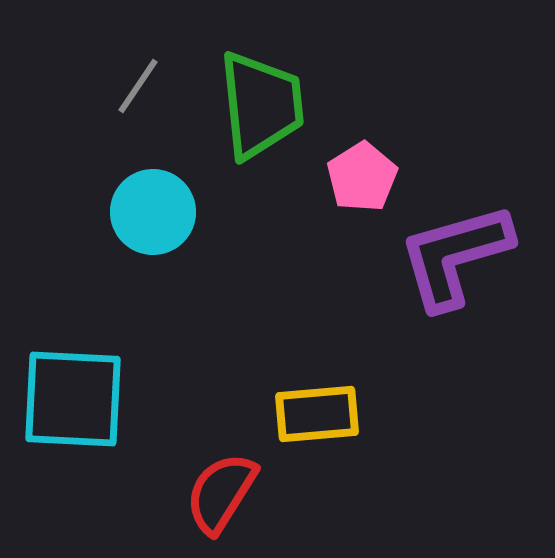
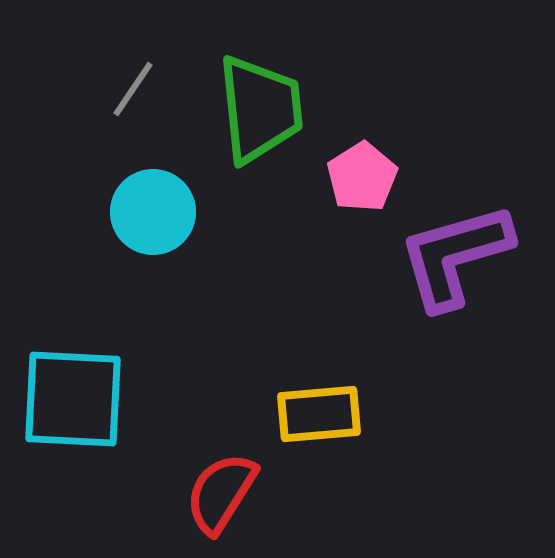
gray line: moved 5 px left, 3 px down
green trapezoid: moved 1 px left, 4 px down
yellow rectangle: moved 2 px right
